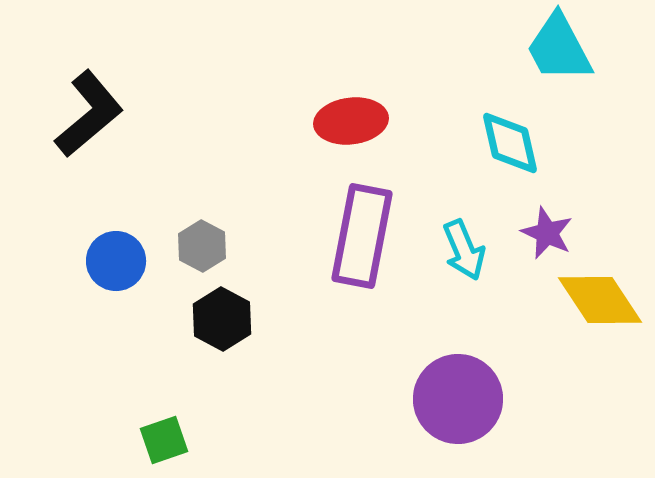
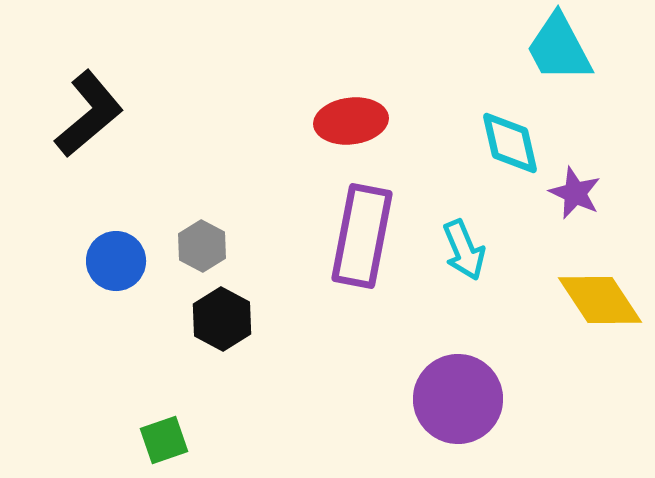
purple star: moved 28 px right, 40 px up
